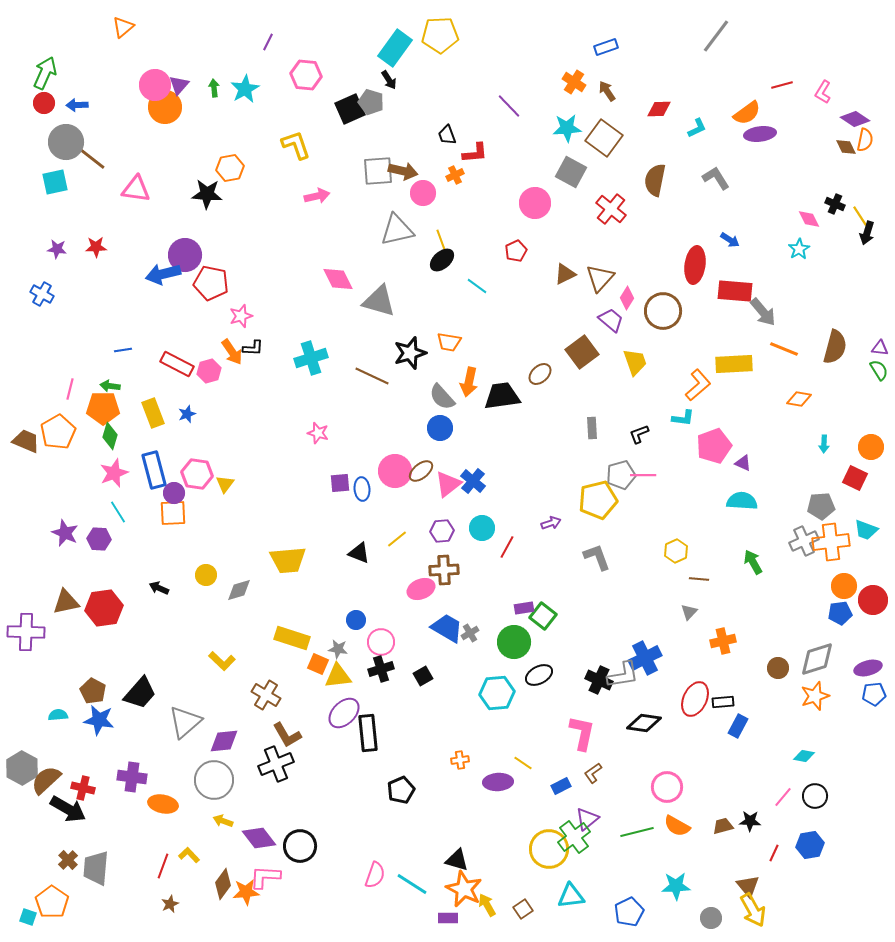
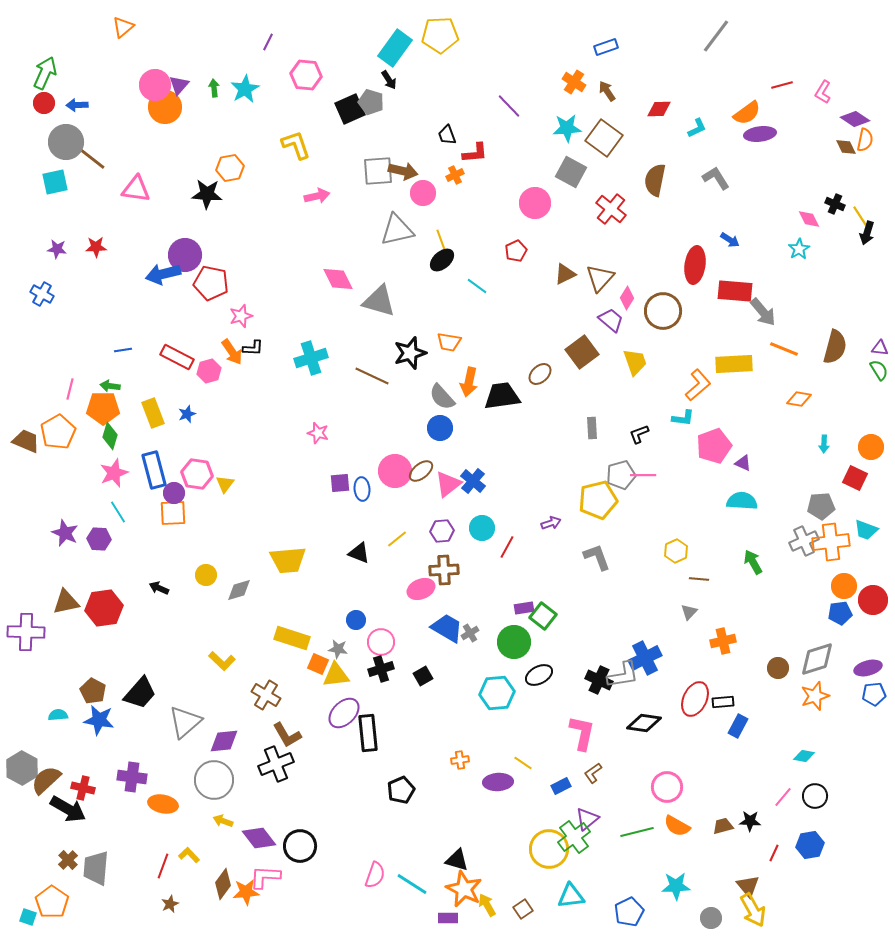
red rectangle at (177, 364): moved 7 px up
yellow triangle at (338, 676): moved 2 px left, 1 px up
